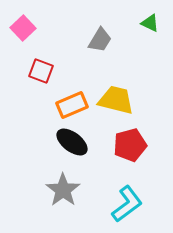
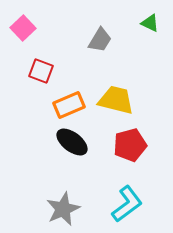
orange rectangle: moved 3 px left
gray star: moved 19 px down; rotated 12 degrees clockwise
